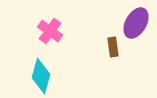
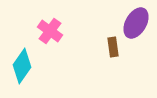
cyan diamond: moved 19 px left, 10 px up; rotated 20 degrees clockwise
